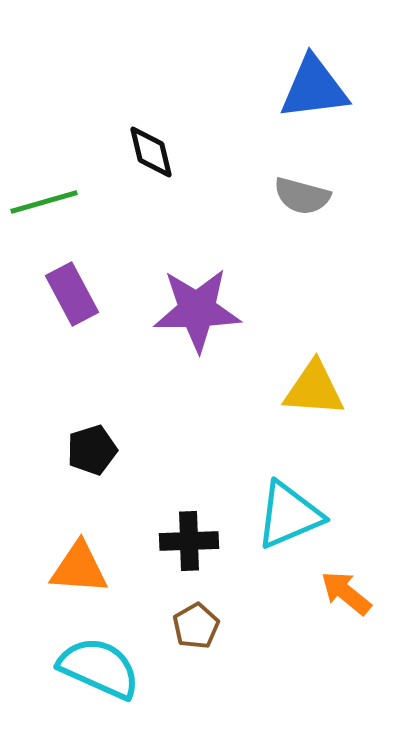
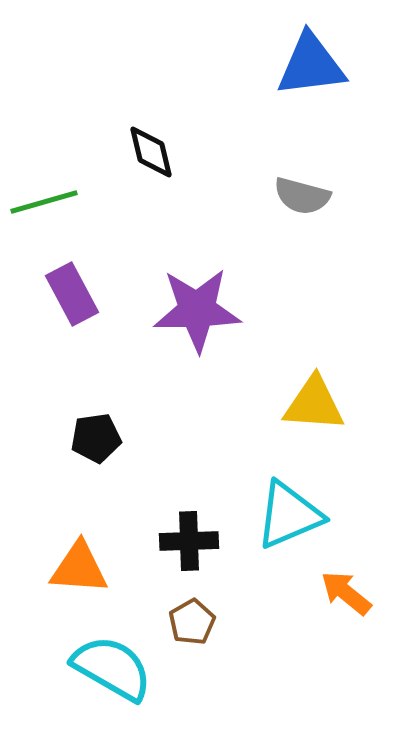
blue triangle: moved 3 px left, 23 px up
yellow triangle: moved 15 px down
black pentagon: moved 4 px right, 12 px up; rotated 9 degrees clockwise
brown pentagon: moved 4 px left, 4 px up
cyan semicircle: moved 13 px right; rotated 6 degrees clockwise
